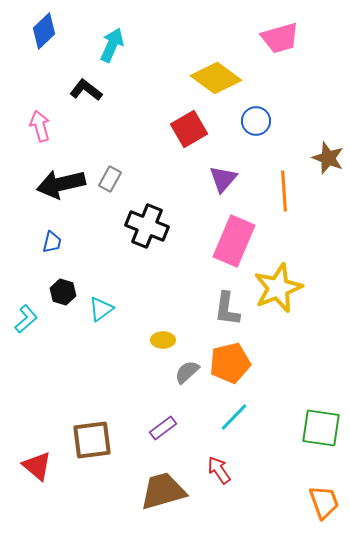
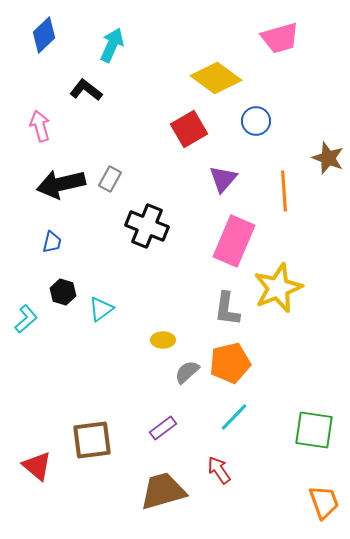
blue diamond: moved 4 px down
green square: moved 7 px left, 2 px down
